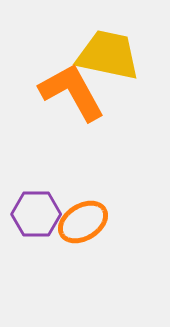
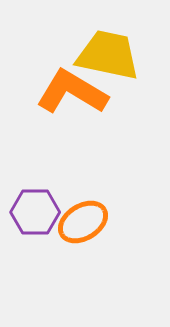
orange L-shape: rotated 30 degrees counterclockwise
purple hexagon: moved 1 px left, 2 px up
